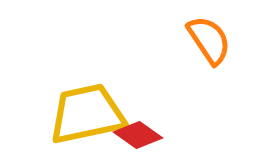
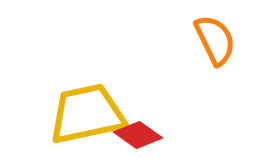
orange semicircle: moved 6 px right; rotated 8 degrees clockwise
